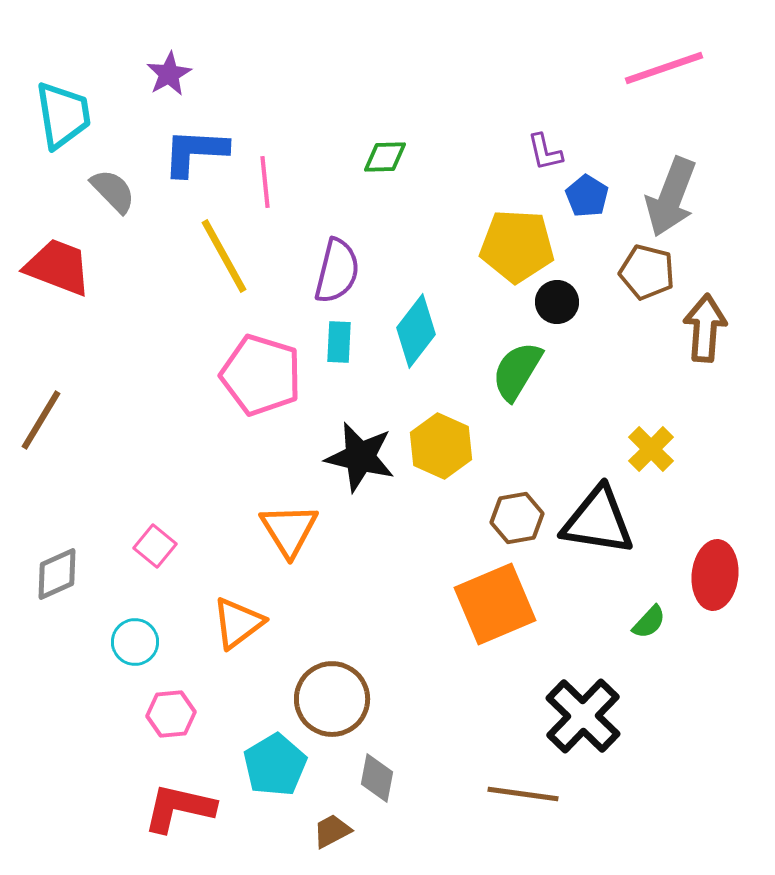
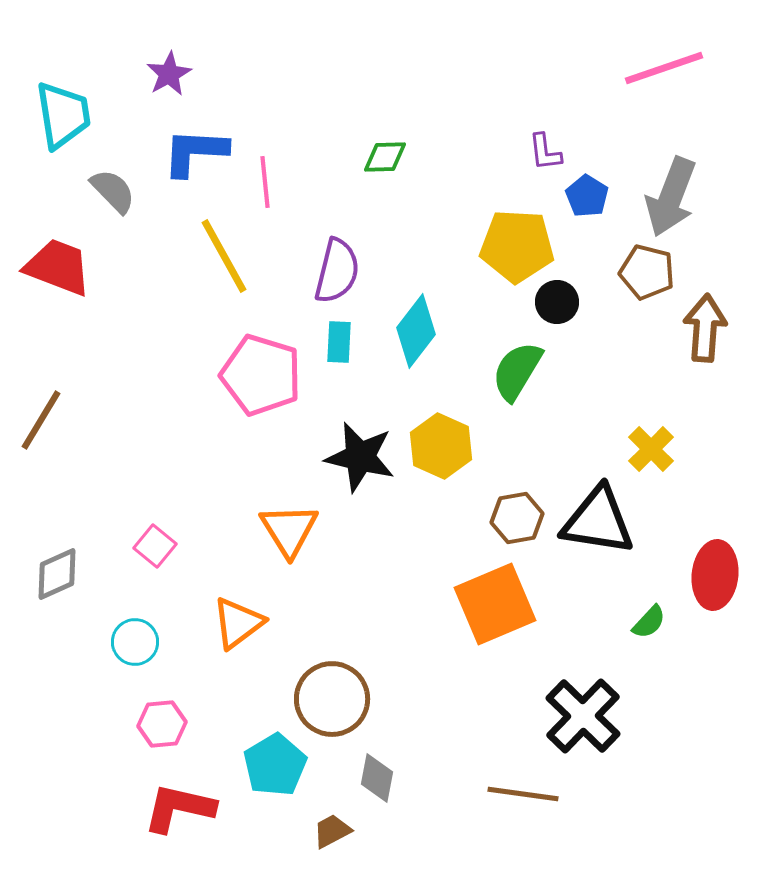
purple L-shape at (545, 152): rotated 6 degrees clockwise
pink hexagon at (171, 714): moved 9 px left, 10 px down
